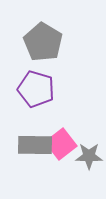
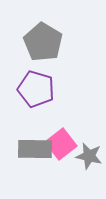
gray rectangle: moved 4 px down
gray star: rotated 12 degrees clockwise
